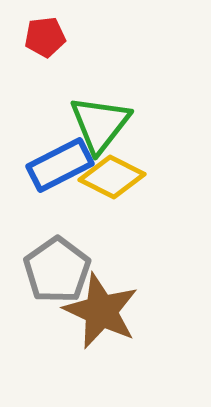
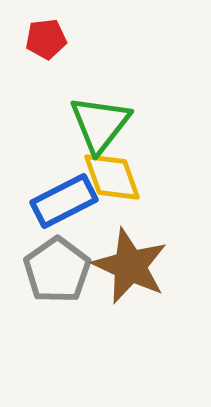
red pentagon: moved 1 px right, 2 px down
blue rectangle: moved 4 px right, 36 px down
yellow diamond: rotated 44 degrees clockwise
brown star: moved 29 px right, 45 px up
